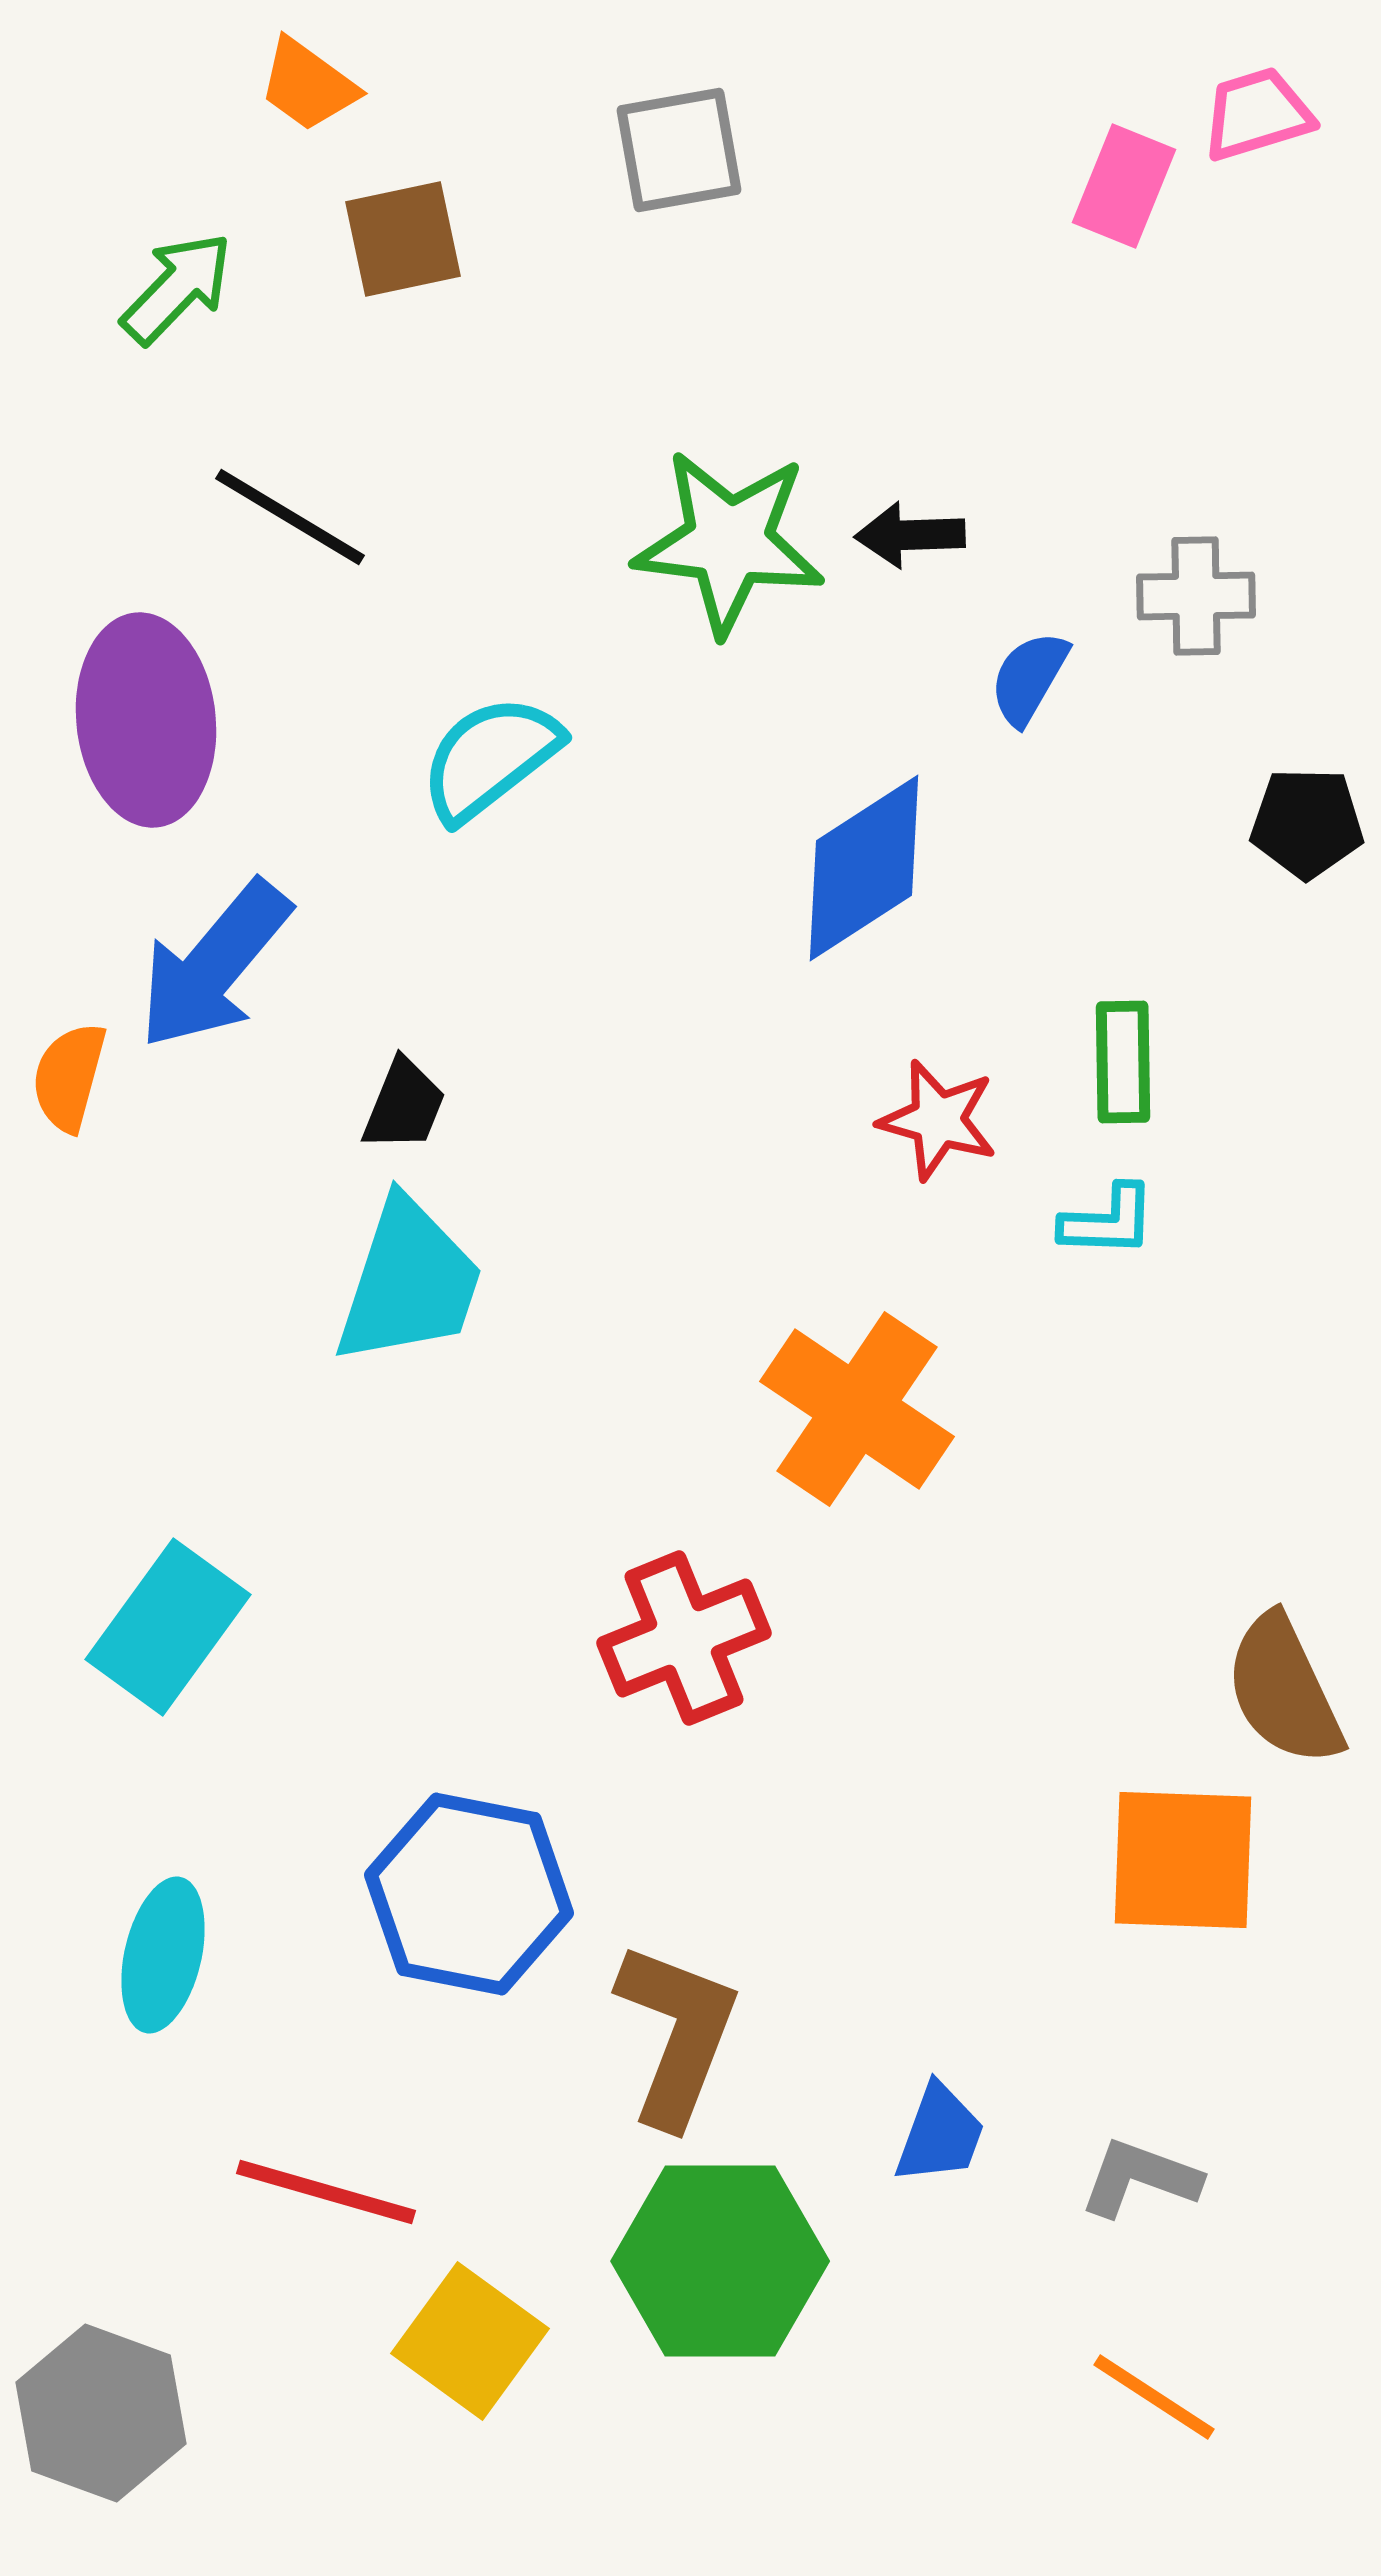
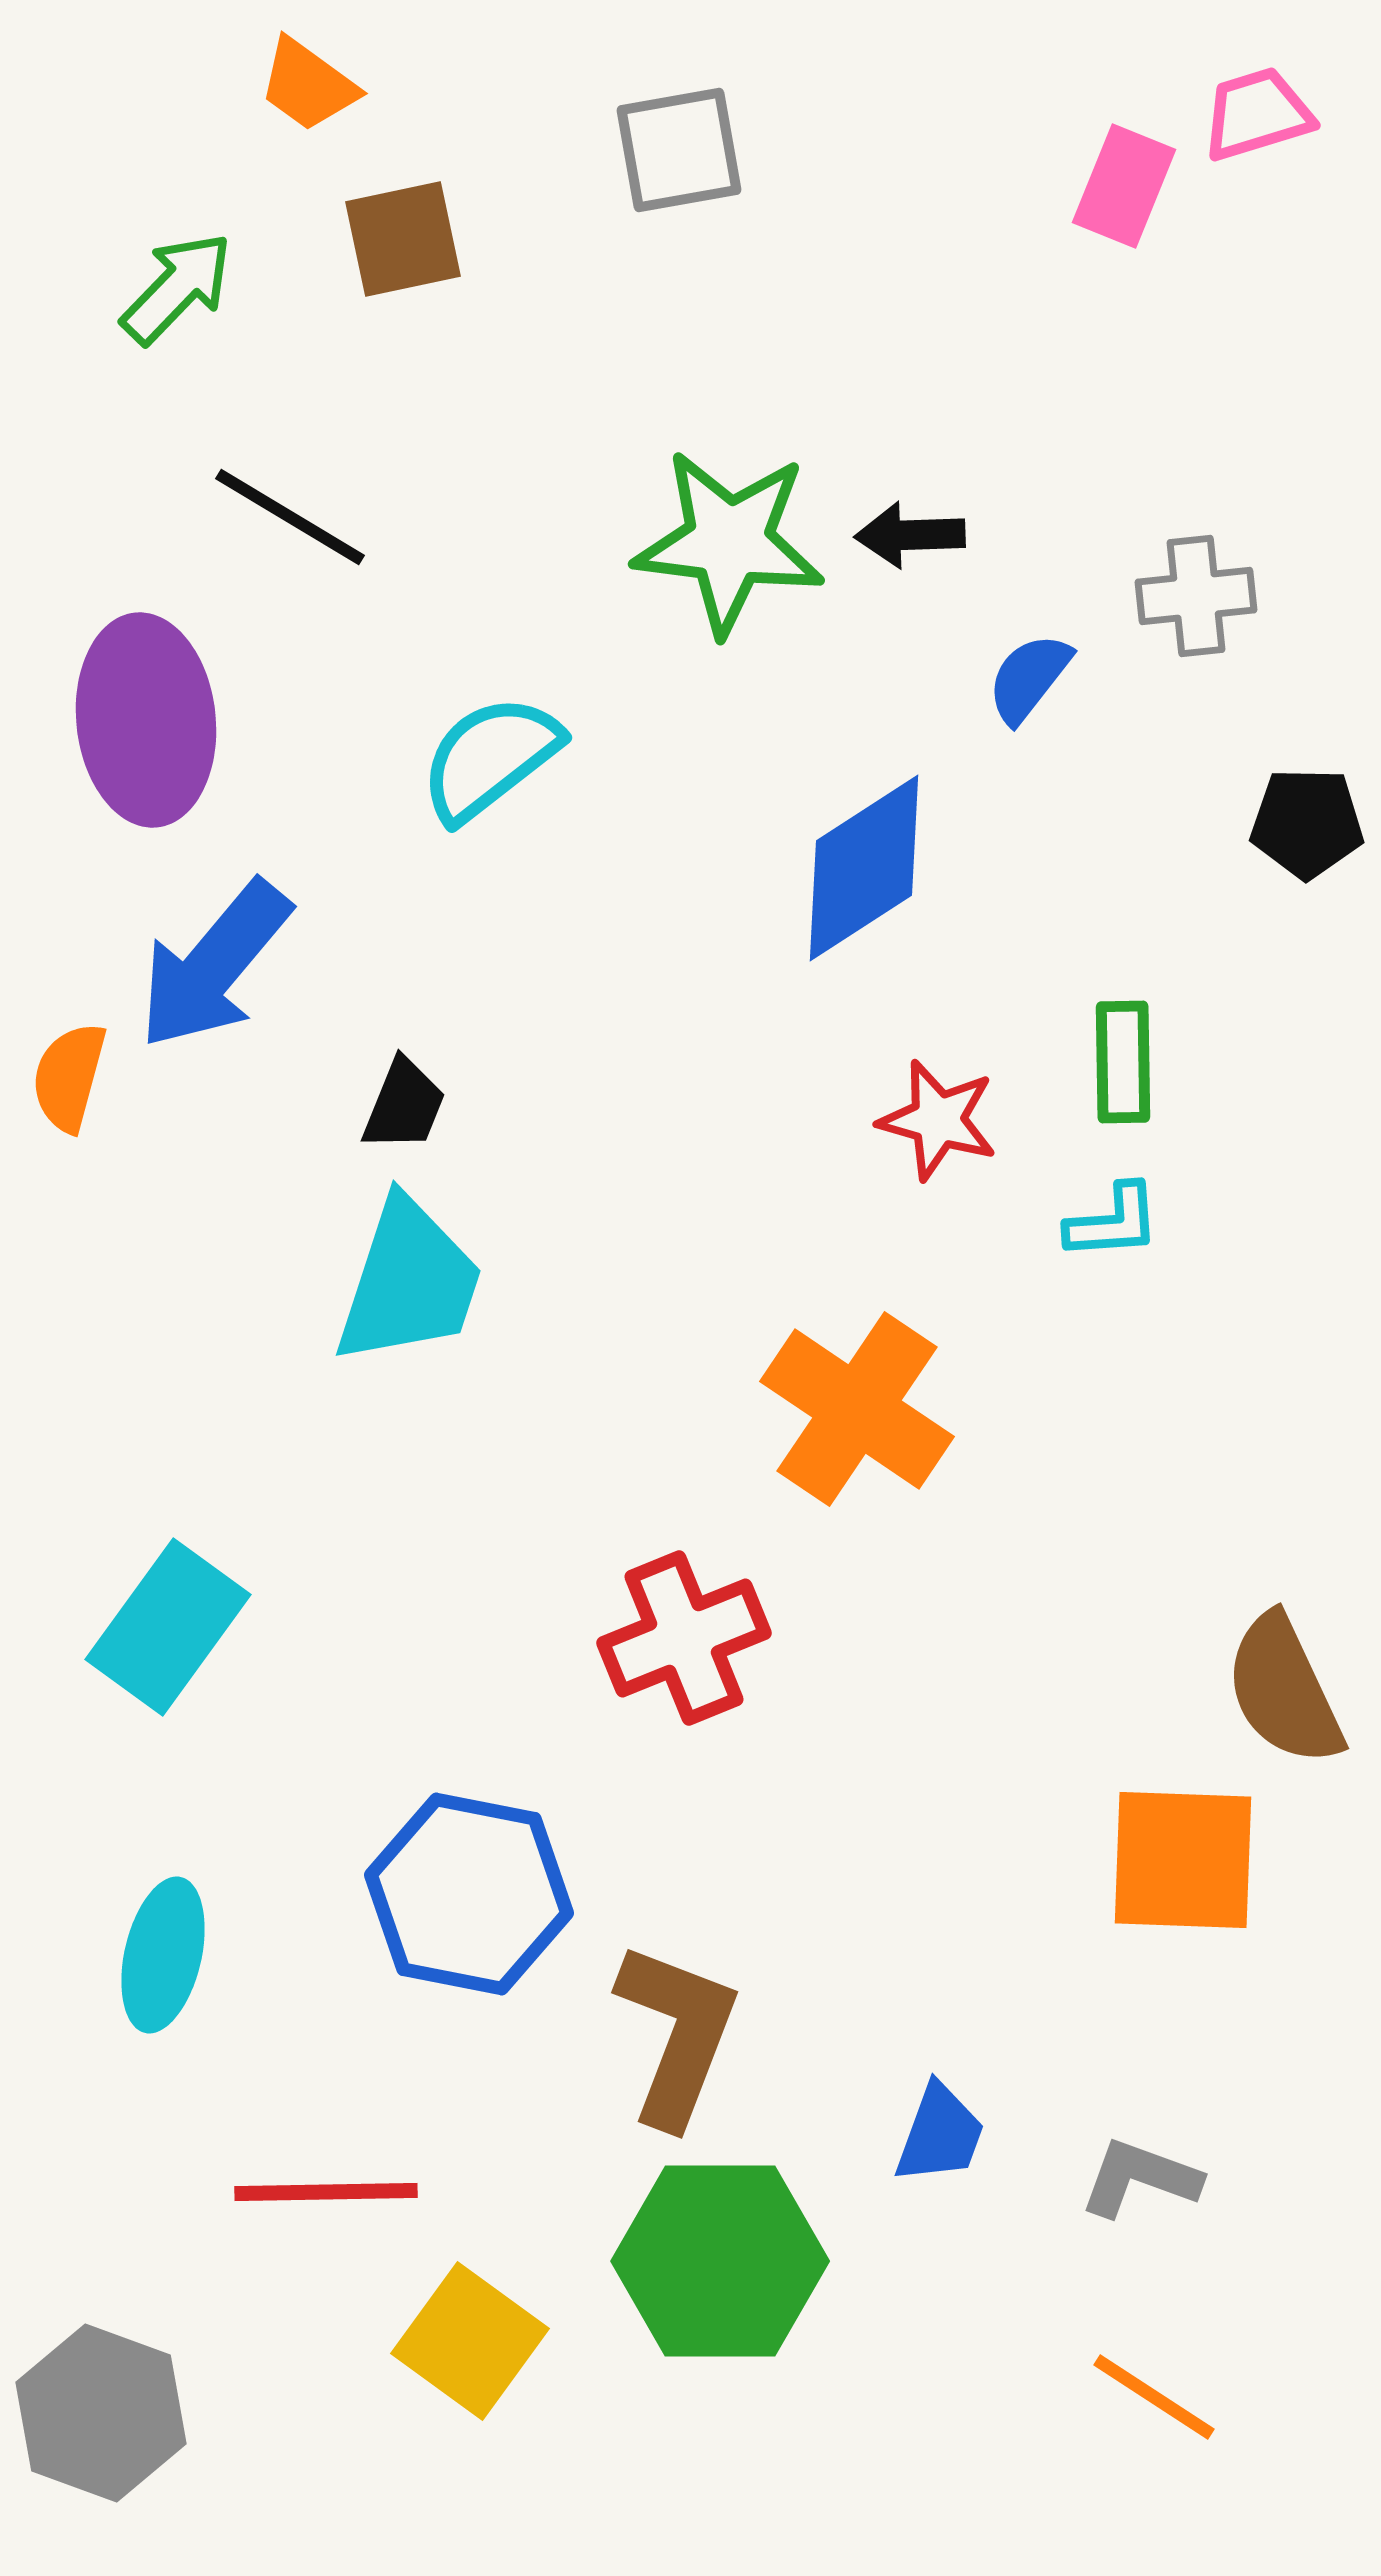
gray cross: rotated 5 degrees counterclockwise
blue semicircle: rotated 8 degrees clockwise
cyan L-shape: moved 5 px right, 1 px down; rotated 6 degrees counterclockwise
red line: rotated 17 degrees counterclockwise
